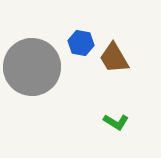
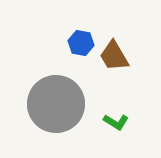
brown trapezoid: moved 2 px up
gray circle: moved 24 px right, 37 px down
